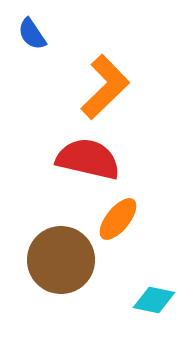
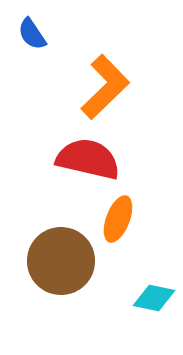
orange ellipse: rotated 18 degrees counterclockwise
brown circle: moved 1 px down
cyan diamond: moved 2 px up
